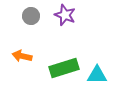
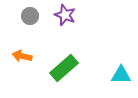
gray circle: moved 1 px left
green rectangle: rotated 24 degrees counterclockwise
cyan triangle: moved 24 px right
